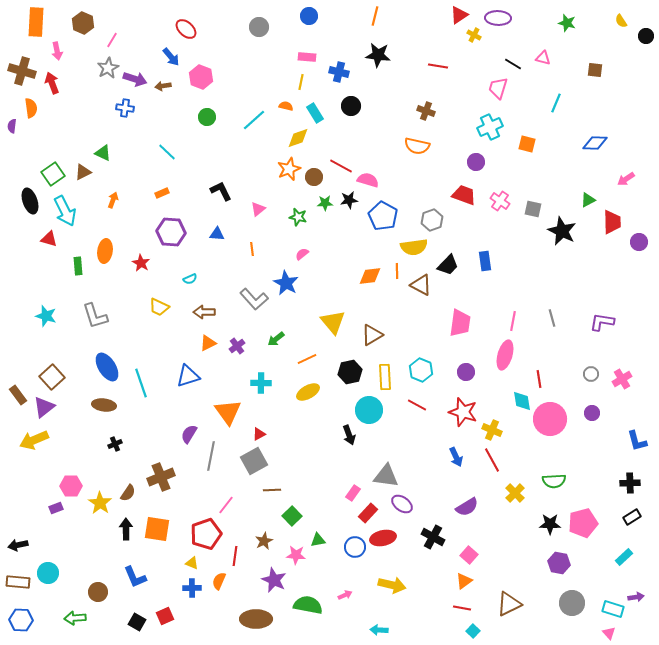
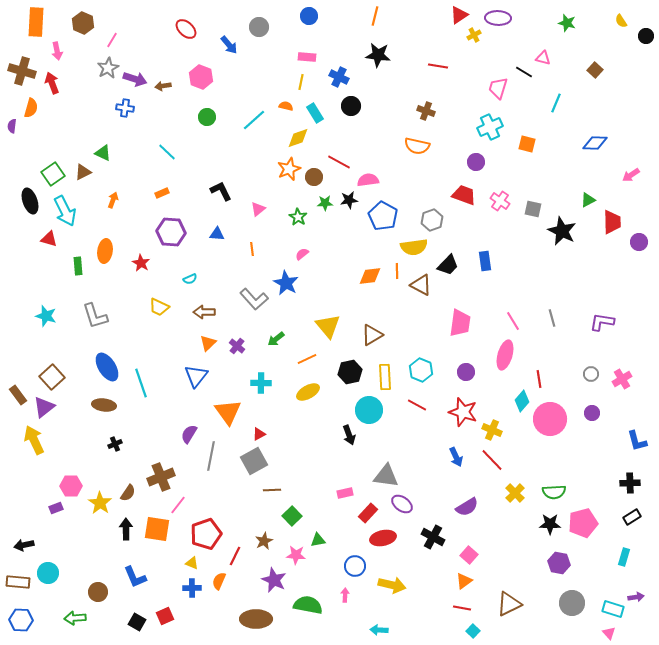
yellow cross at (474, 35): rotated 32 degrees clockwise
blue arrow at (171, 57): moved 58 px right, 12 px up
black line at (513, 64): moved 11 px right, 8 px down
brown square at (595, 70): rotated 35 degrees clockwise
blue cross at (339, 72): moved 5 px down; rotated 12 degrees clockwise
orange semicircle at (31, 108): rotated 24 degrees clockwise
red line at (341, 166): moved 2 px left, 4 px up
pink arrow at (626, 179): moved 5 px right, 4 px up
pink semicircle at (368, 180): rotated 25 degrees counterclockwise
green star at (298, 217): rotated 18 degrees clockwise
pink line at (513, 321): rotated 42 degrees counterclockwise
yellow triangle at (333, 322): moved 5 px left, 4 px down
orange triangle at (208, 343): rotated 18 degrees counterclockwise
purple cross at (237, 346): rotated 14 degrees counterclockwise
blue triangle at (188, 376): moved 8 px right; rotated 35 degrees counterclockwise
cyan diamond at (522, 401): rotated 50 degrees clockwise
yellow arrow at (34, 440): rotated 88 degrees clockwise
red line at (492, 460): rotated 15 degrees counterclockwise
green semicircle at (554, 481): moved 11 px down
pink rectangle at (353, 493): moved 8 px left; rotated 42 degrees clockwise
pink line at (226, 505): moved 48 px left
black arrow at (18, 545): moved 6 px right
blue circle at (355, 547): moved 19 px down
red line at (235, 556): rotated 18 degrees clockwise
cyan rectangle at (624, 557): rotated 30 degrees counterclockwise
pink arrow at (345, 595): rotated 64 degrees counterclockwise
